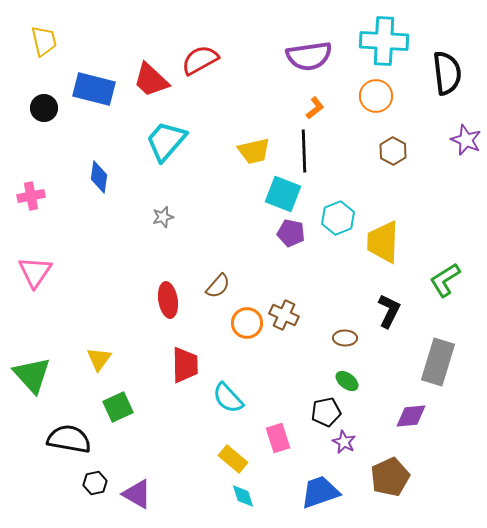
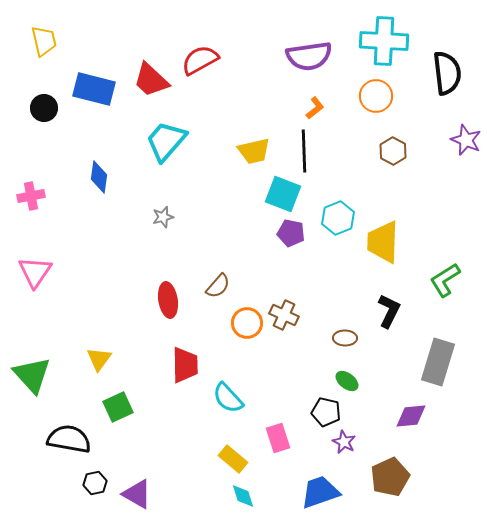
black pentagon at (326, 412): rotated 24 degrees clockwise
